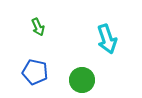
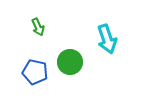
green circle: moved 12 px left, 18 px up
